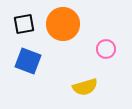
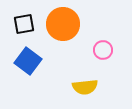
pink circle: moved 3 px left, 1 px down
blue square: rotated 16 degrees clockwise
yellow semicircle: rotated 10 degrees clockwise
